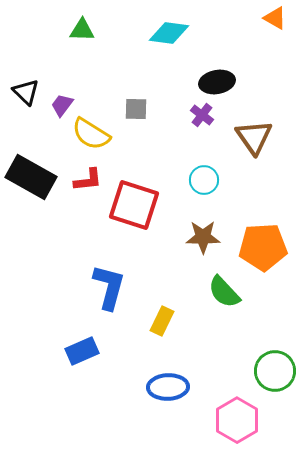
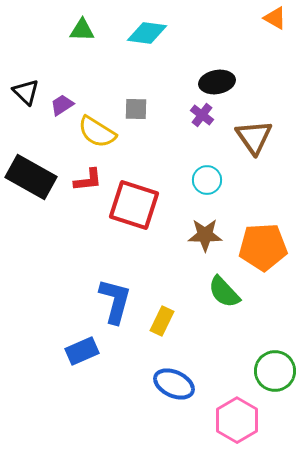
cyan diamond: moved 22 px left
purple trapezoid: rotated 20 degrees clockwise
yellow semicircle: moved 6 px right, 2 px up
cyan circle: moved 3 px right
brown star: moved 2 px right, 2 px up
blue L-shape: moved 6 px right, 14 px down
blue ellipse: moved 6 px right, 3 px up; rotated 27 degrees clockwise
